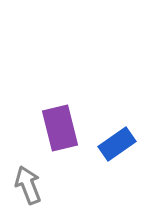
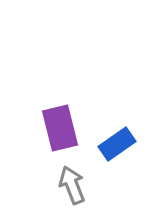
gray arrow: moved 44 px right
